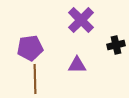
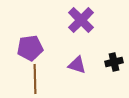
black cross: moved 2 px left, 17 px down
purple triangle: rotated 18 degrees clockwise
